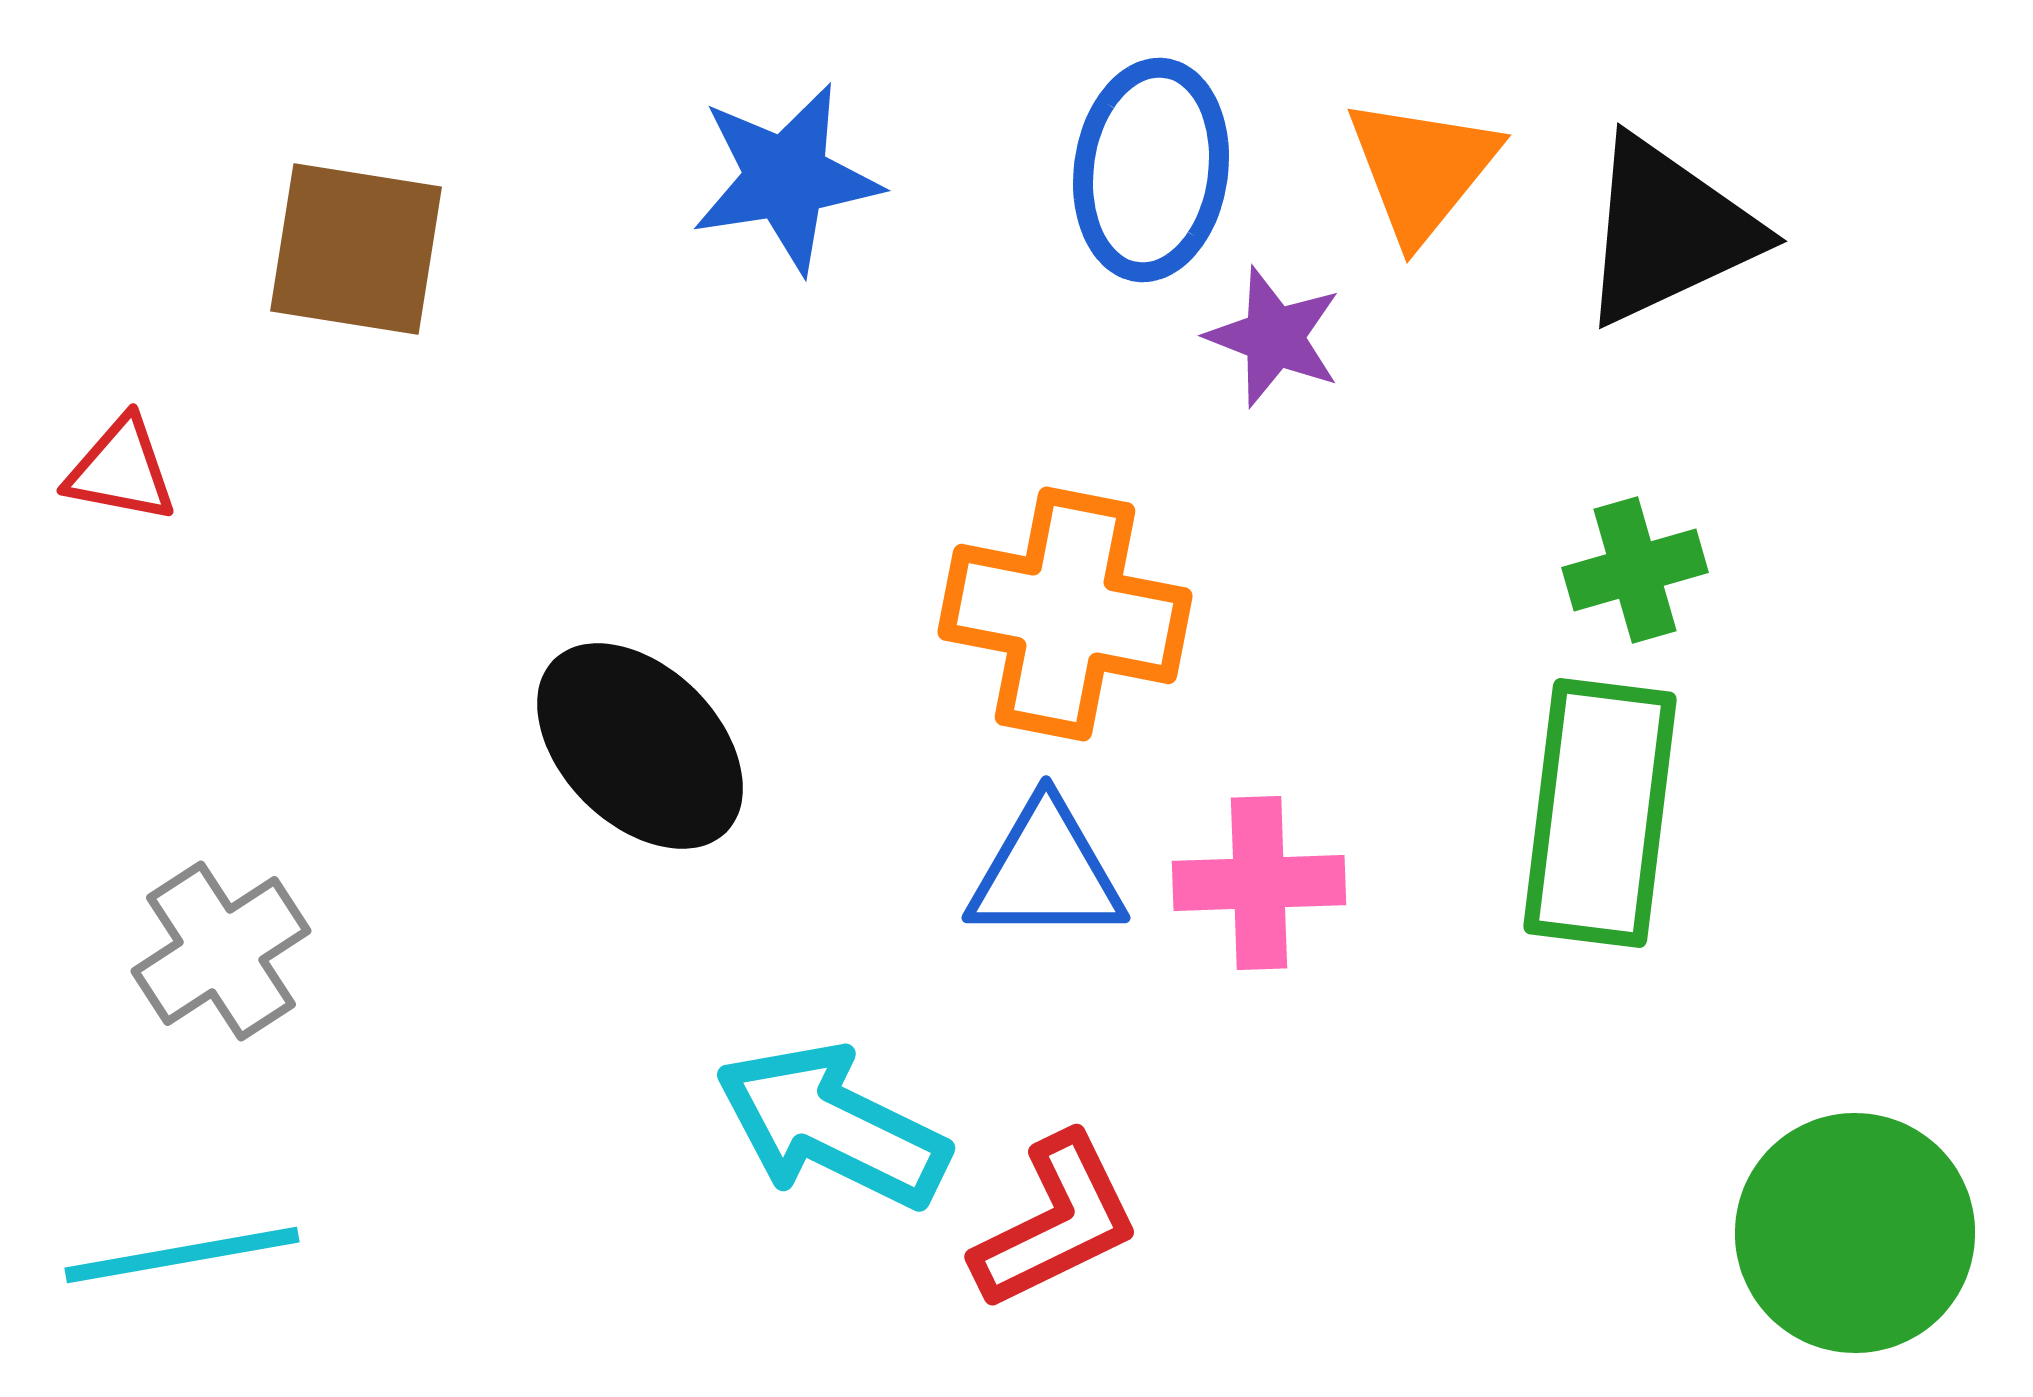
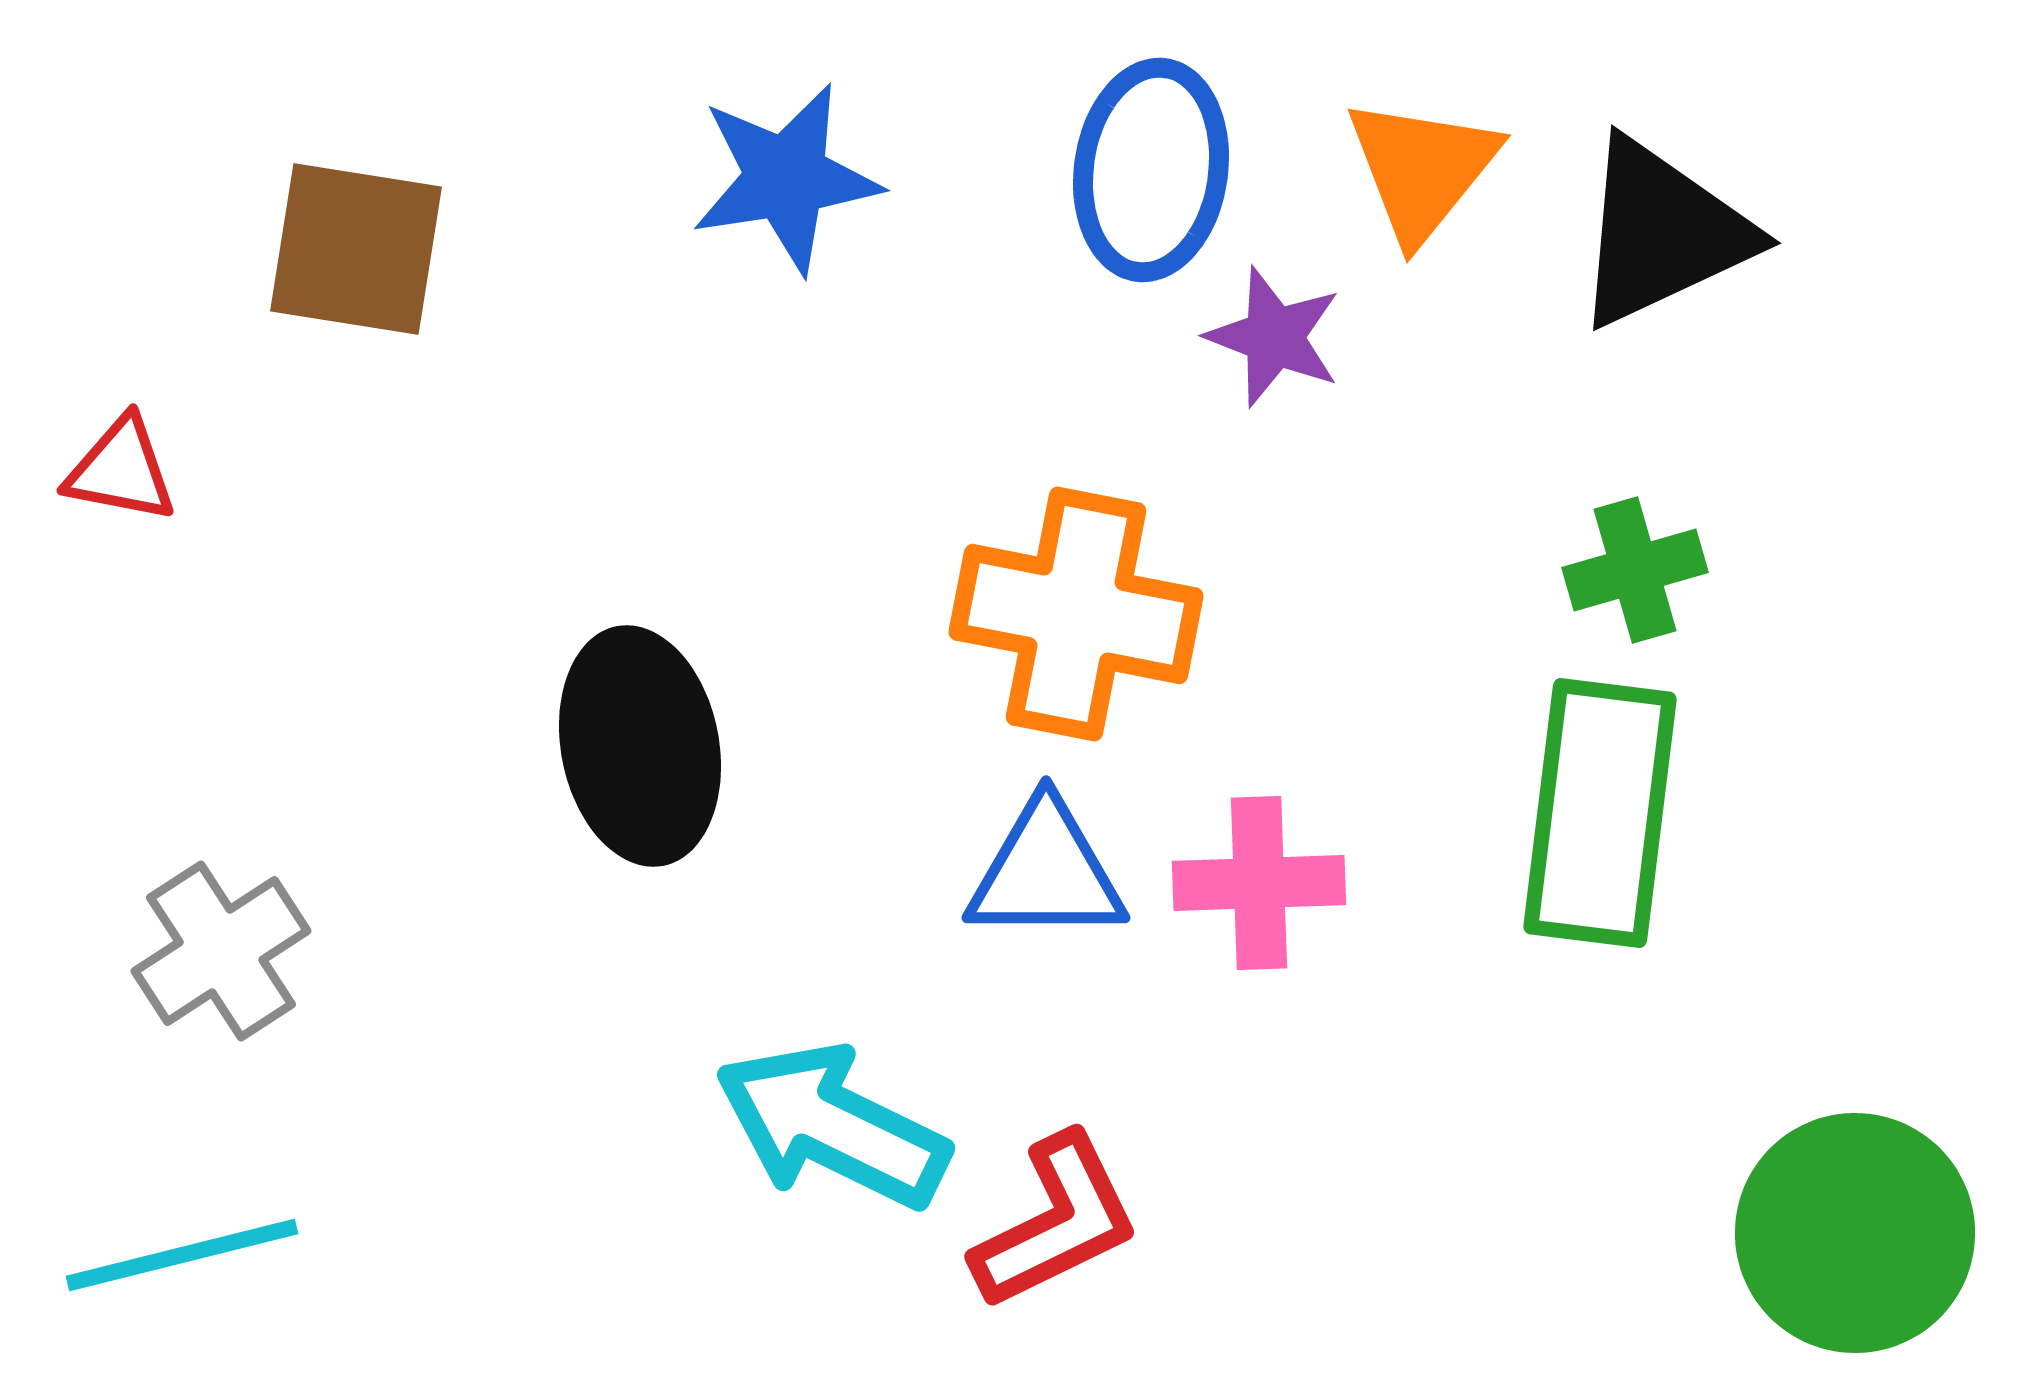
black triangle: moved 6 px left, 2 px down
orange cross: moved 11 px right
black ellipse: rotated 34 degrees clockwise
cyan line: rotated 4 degrees counterclockwise
